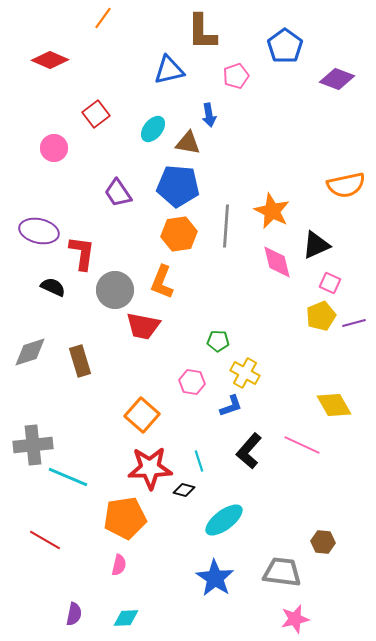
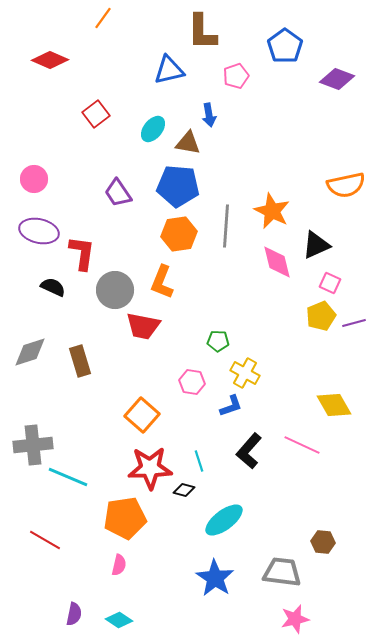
pink circle at (54, 148): moved 20 px left, 31 px down
cyan diamond at (126, 618): moved 7 px left, 2 px down; rotated 36 degrees clockwise
